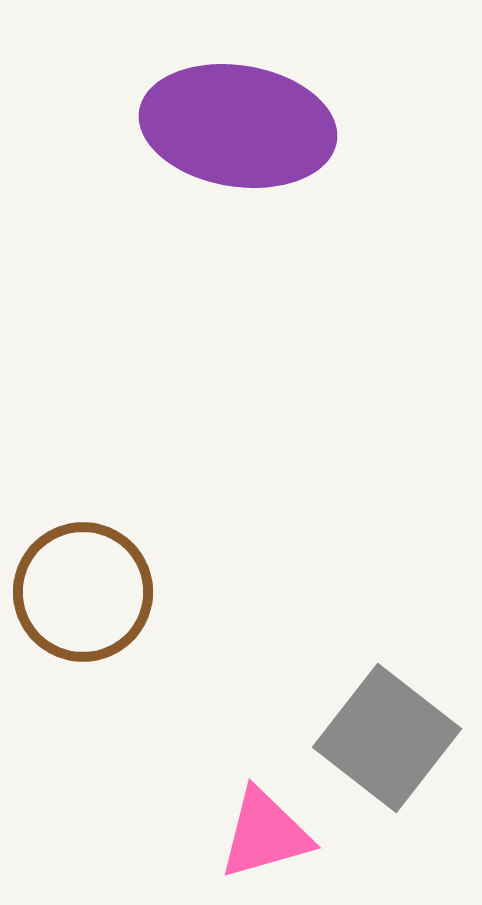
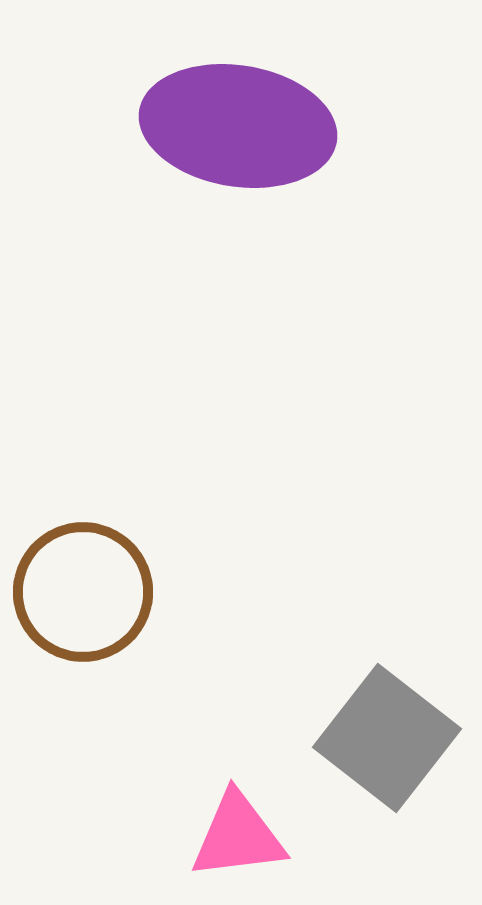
pink triangle: moved 27 px left, 2 px down; rotated 9 degrees clockwise
